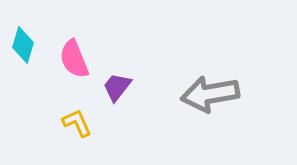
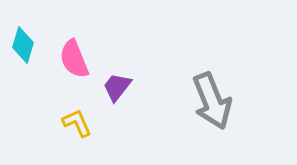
gray arrow: moved 2 px right, 7 px down; rotated 102 degrees counterclockwise
